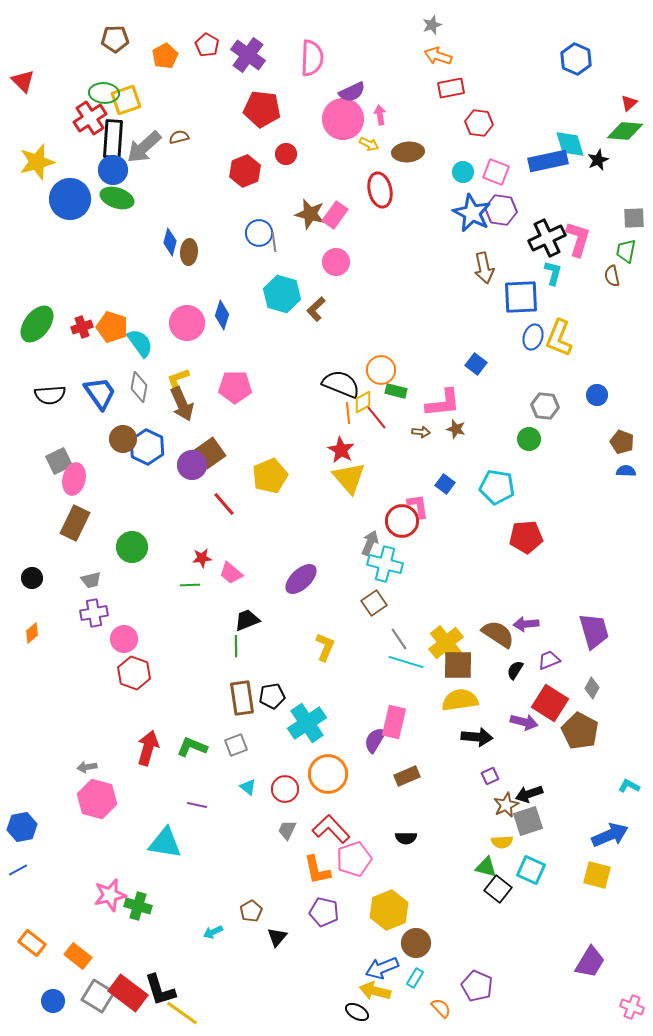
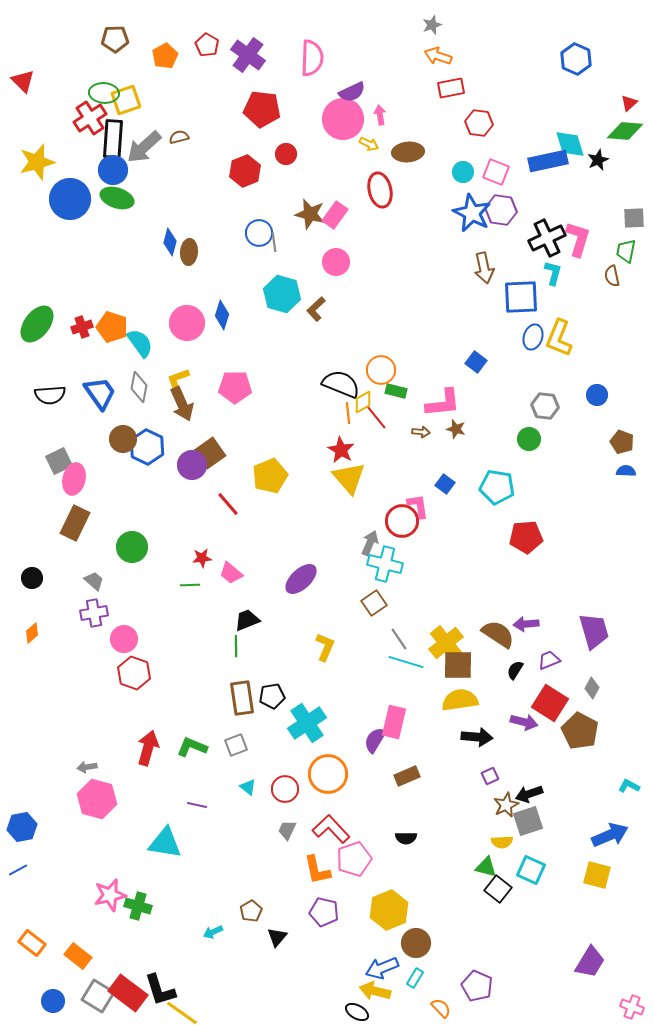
blue square at (476, 364): moved 2 px up
red line at (224, 504): moved 4 px right
gray trapezoid at (91, 580): moved 3 px right, 1 px down; rotated 125 degrees counterclockwise
